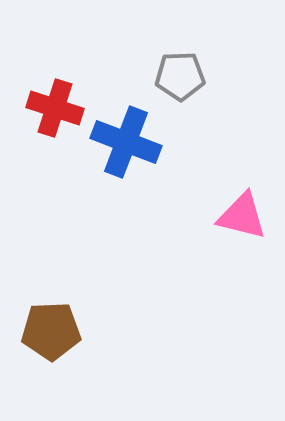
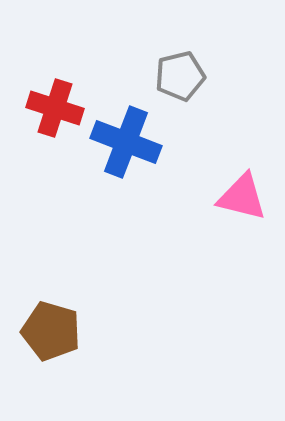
gray pentagon: rotated 12 degrees counterclockwise
pink triangle: moved 19 px up
brown pentagon: rotated 18 degrees clockwise
